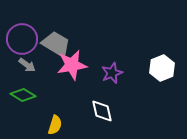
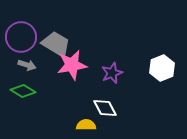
purple circle: moved 1 px left, 2 px up
gray arrow: rotated 18 degrees counterclockwise
green diamond: moved 4 px up
white diamond: moved 3 px right, 3 px up; rotated 15 degrees counterclockwise
yellow semicircle: moved 31 px right; rotated 108 degrees counterclockwise
